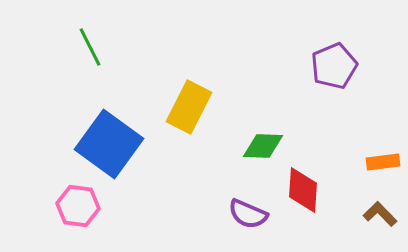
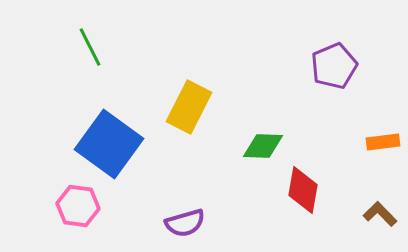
orange rectangle: moved 20 px up
red diamond: rotated 6 degrees clockwise
purple semicircle: moved 63 px left, 9 px down; rotated 39 degrees counterclockwise
